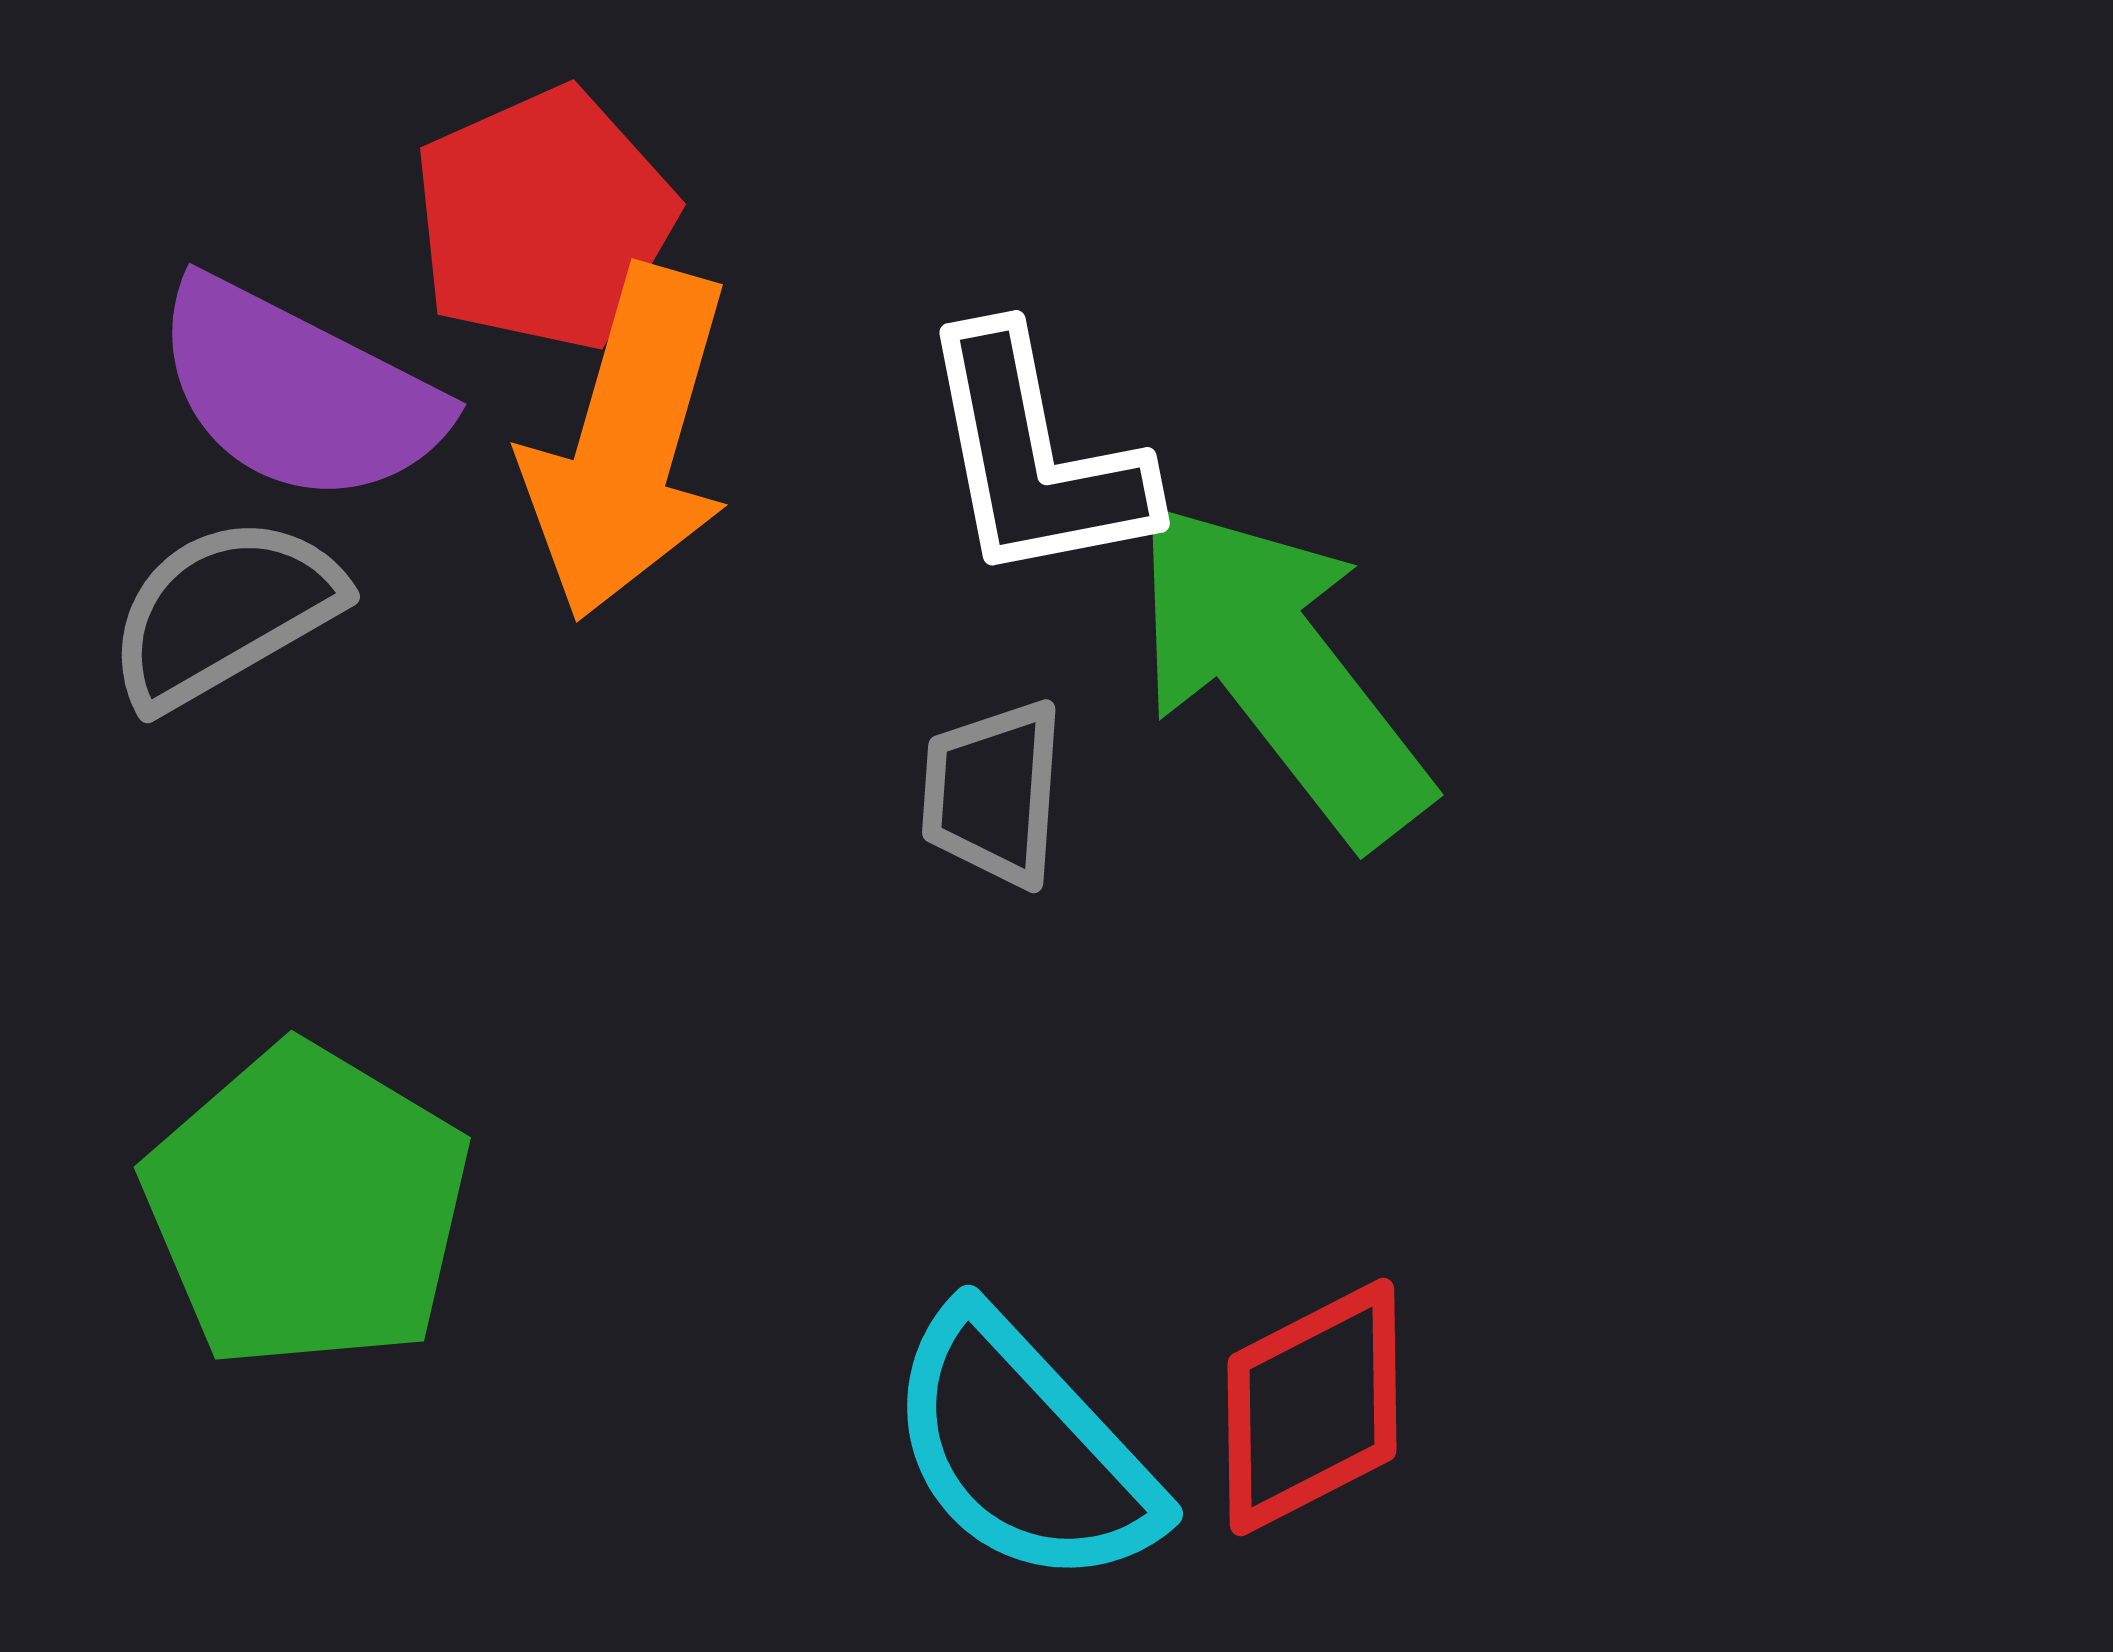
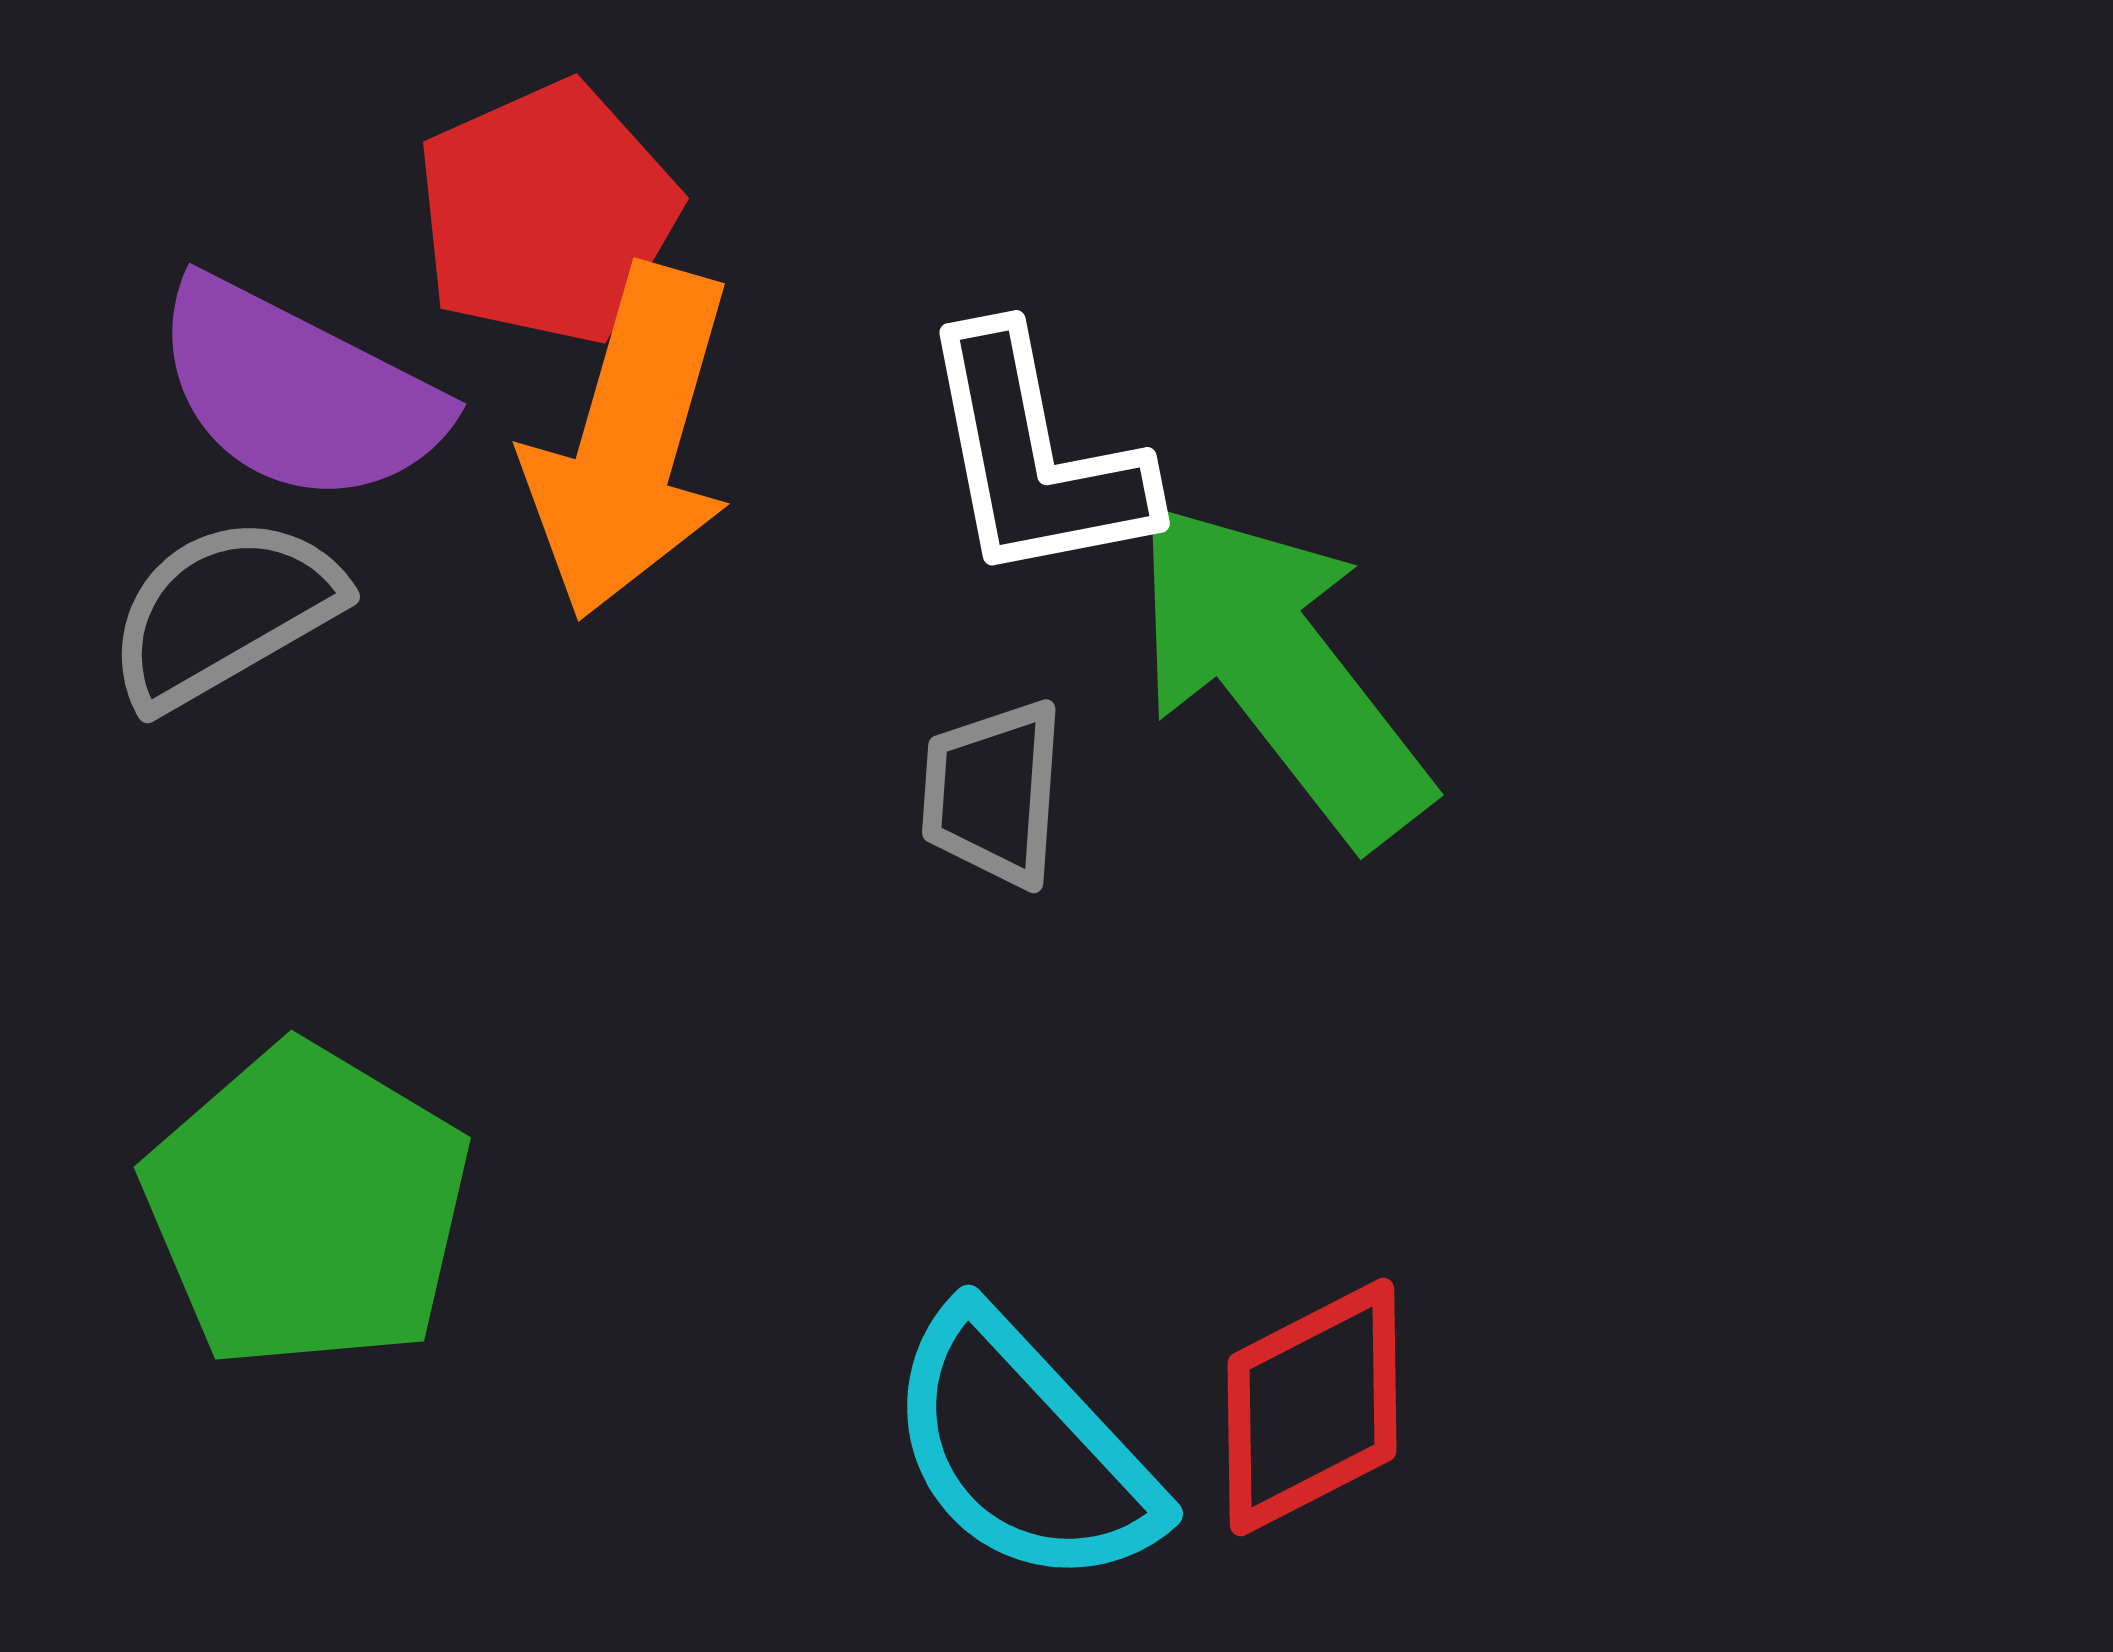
red pentagon: moved 3 px right, 6 px up
orange arrow: moved 2 px right, 1 px up
